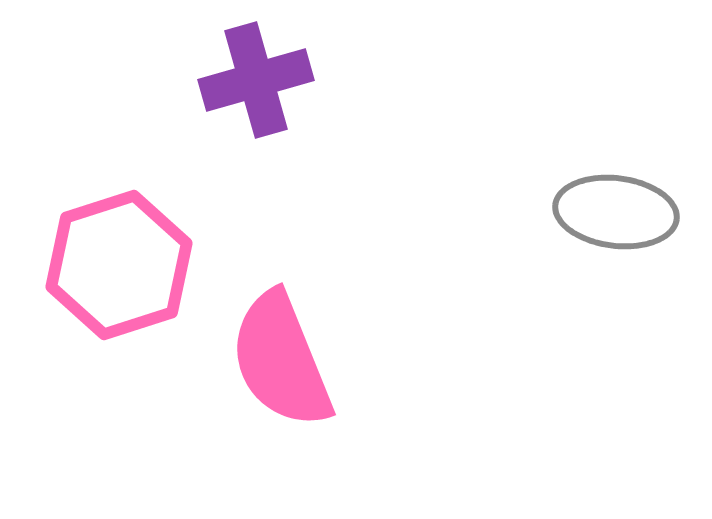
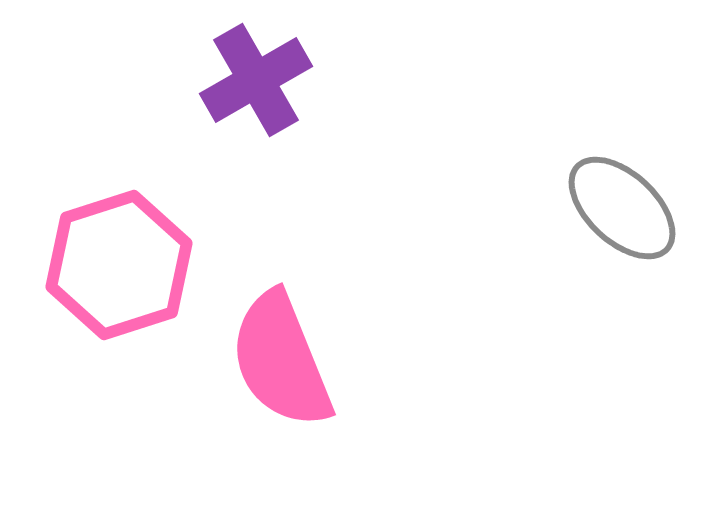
purple cross: rotated 14 degrees counterclockwise
gray ellipse: moved 6 px right, 4 px up; rotated 36 degrees clockwise
